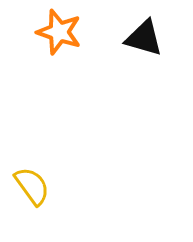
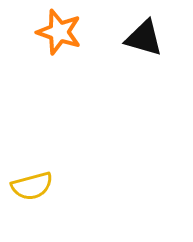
yellow semicircle: rotated 111 degrees clockwise
